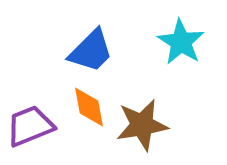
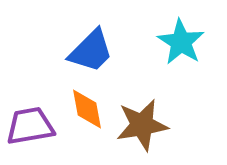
orange diamond: moved 2 px left, 2 px down
purple trapezoid: rotated 12 degrees clockwise
